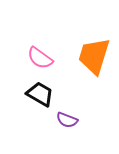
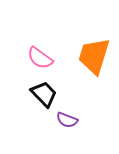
black trapezoid: moved 4 px right; rotated 16 degrees clockwise
